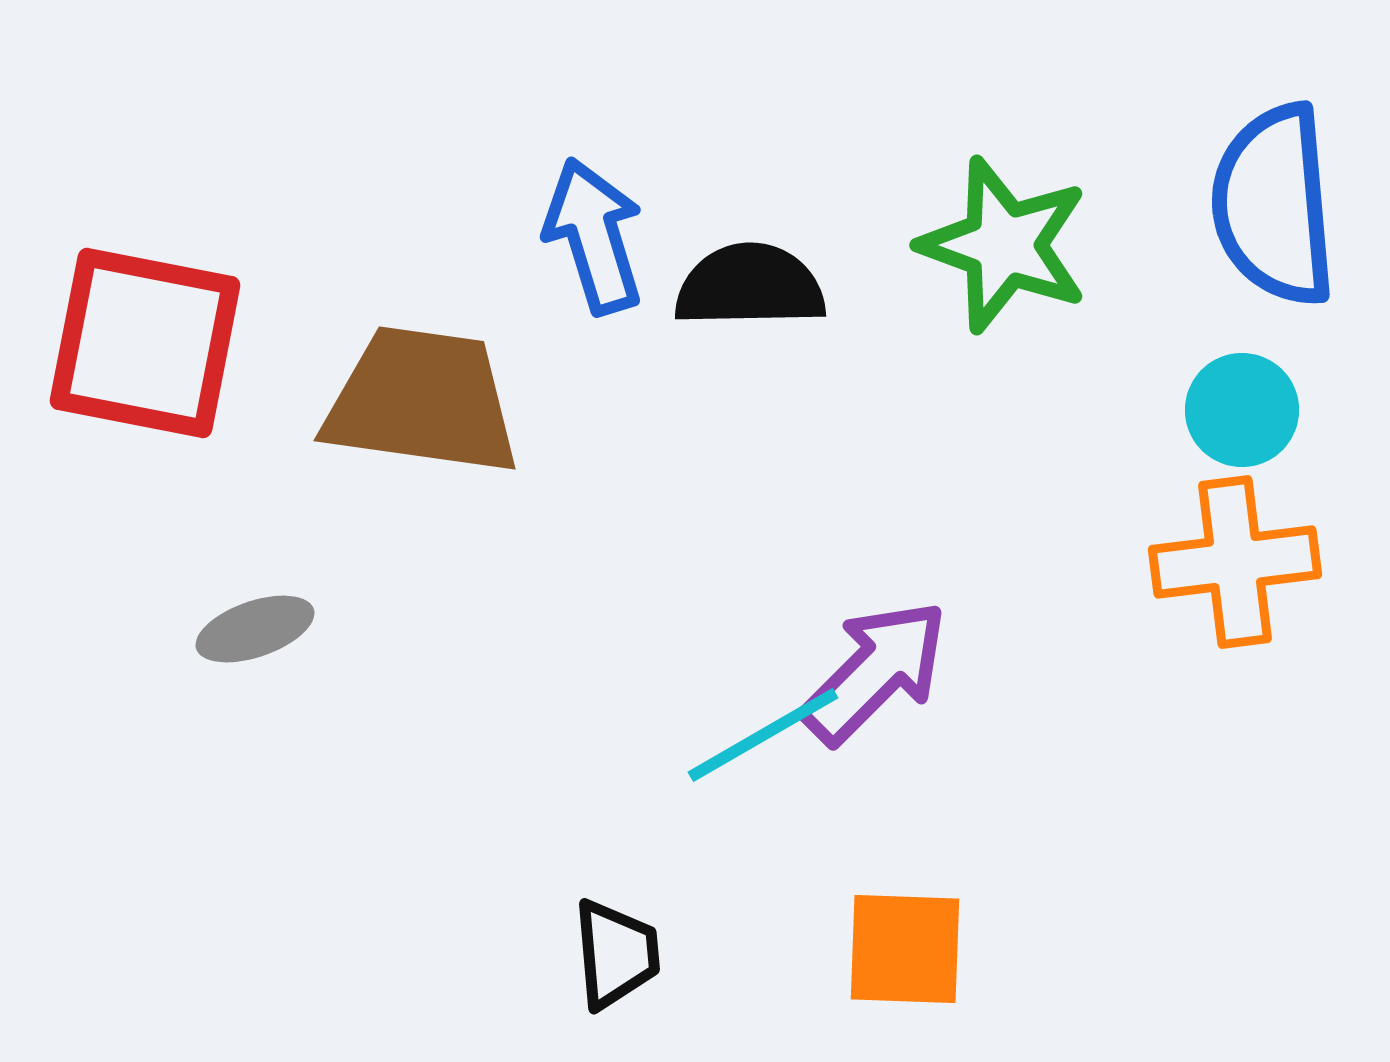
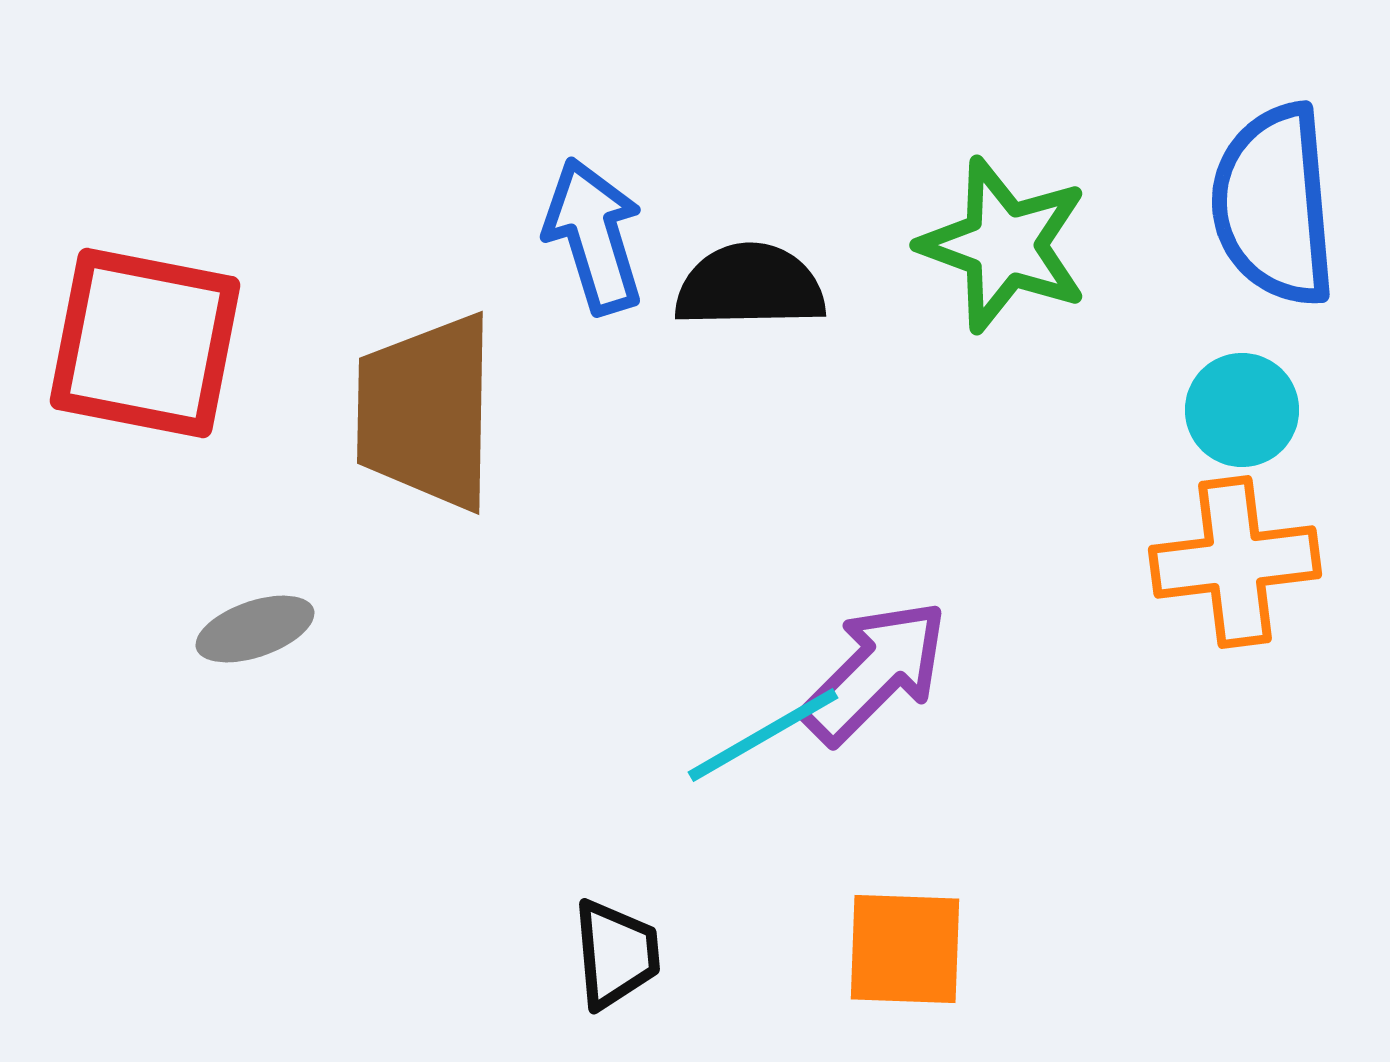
brown trapezoid: moved 4 px right, 11 px down; rotated 97 degrees counterclockwise
